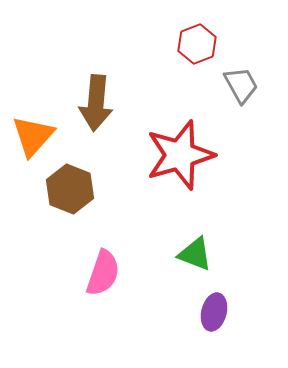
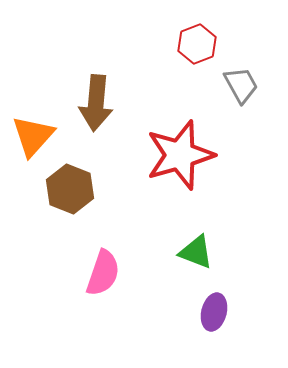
green triangle: moved 1 px right, 2 px up
